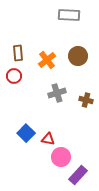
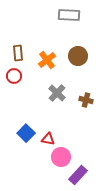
gray cross: rotated 30 degrees counterclockwise
